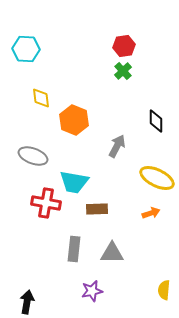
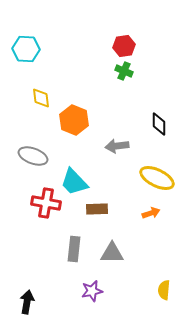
green cross: moved 1 px right; rotated 24 degrees counterclockwise
black diamond: moved 3 px right, 3 px down
gray arrow: rotated 125 degrees counterclockwise
cyan trapezoid: rotated 36 degrees clockwise
